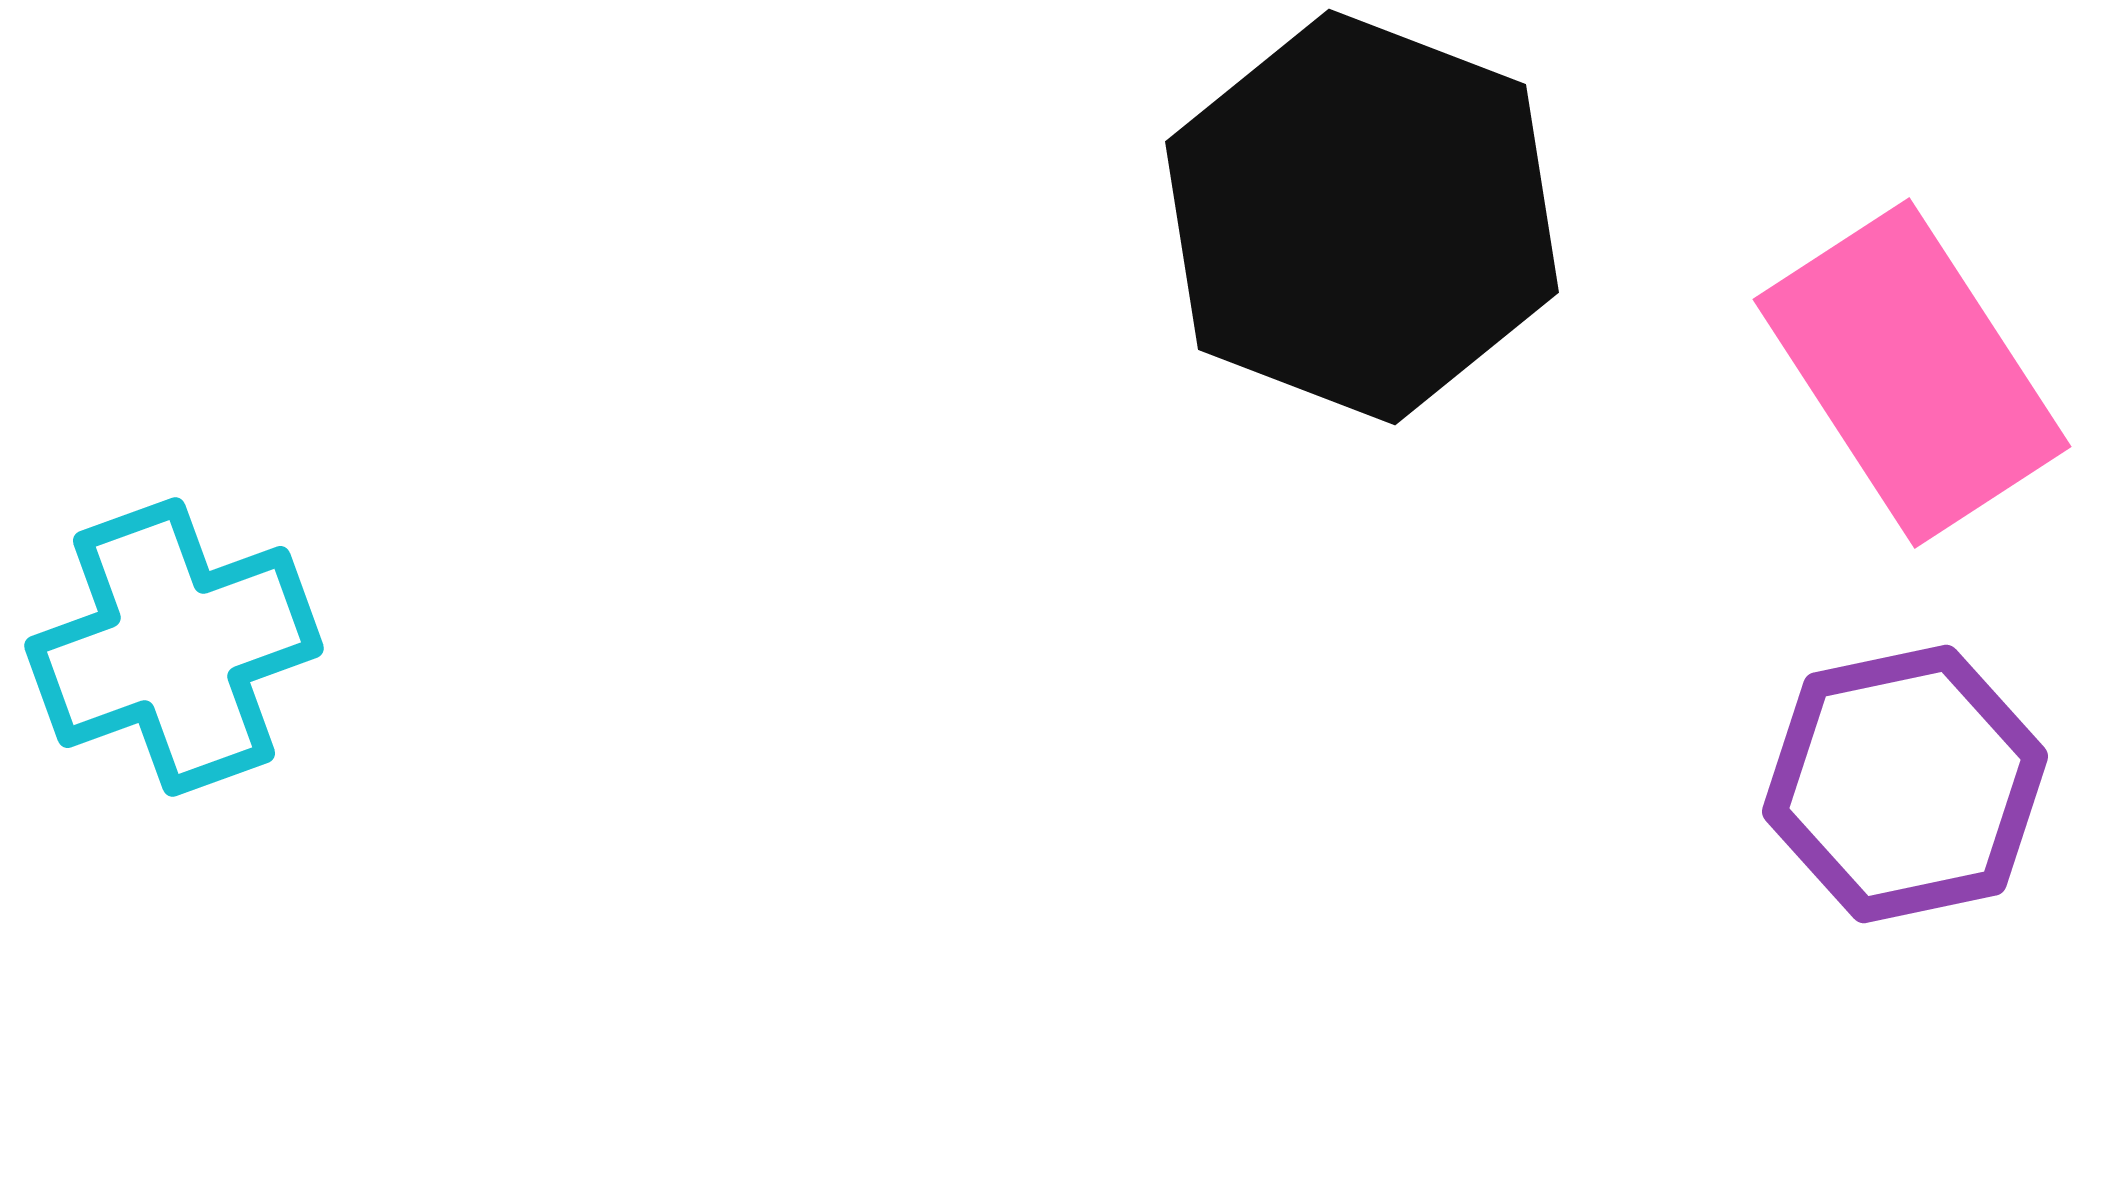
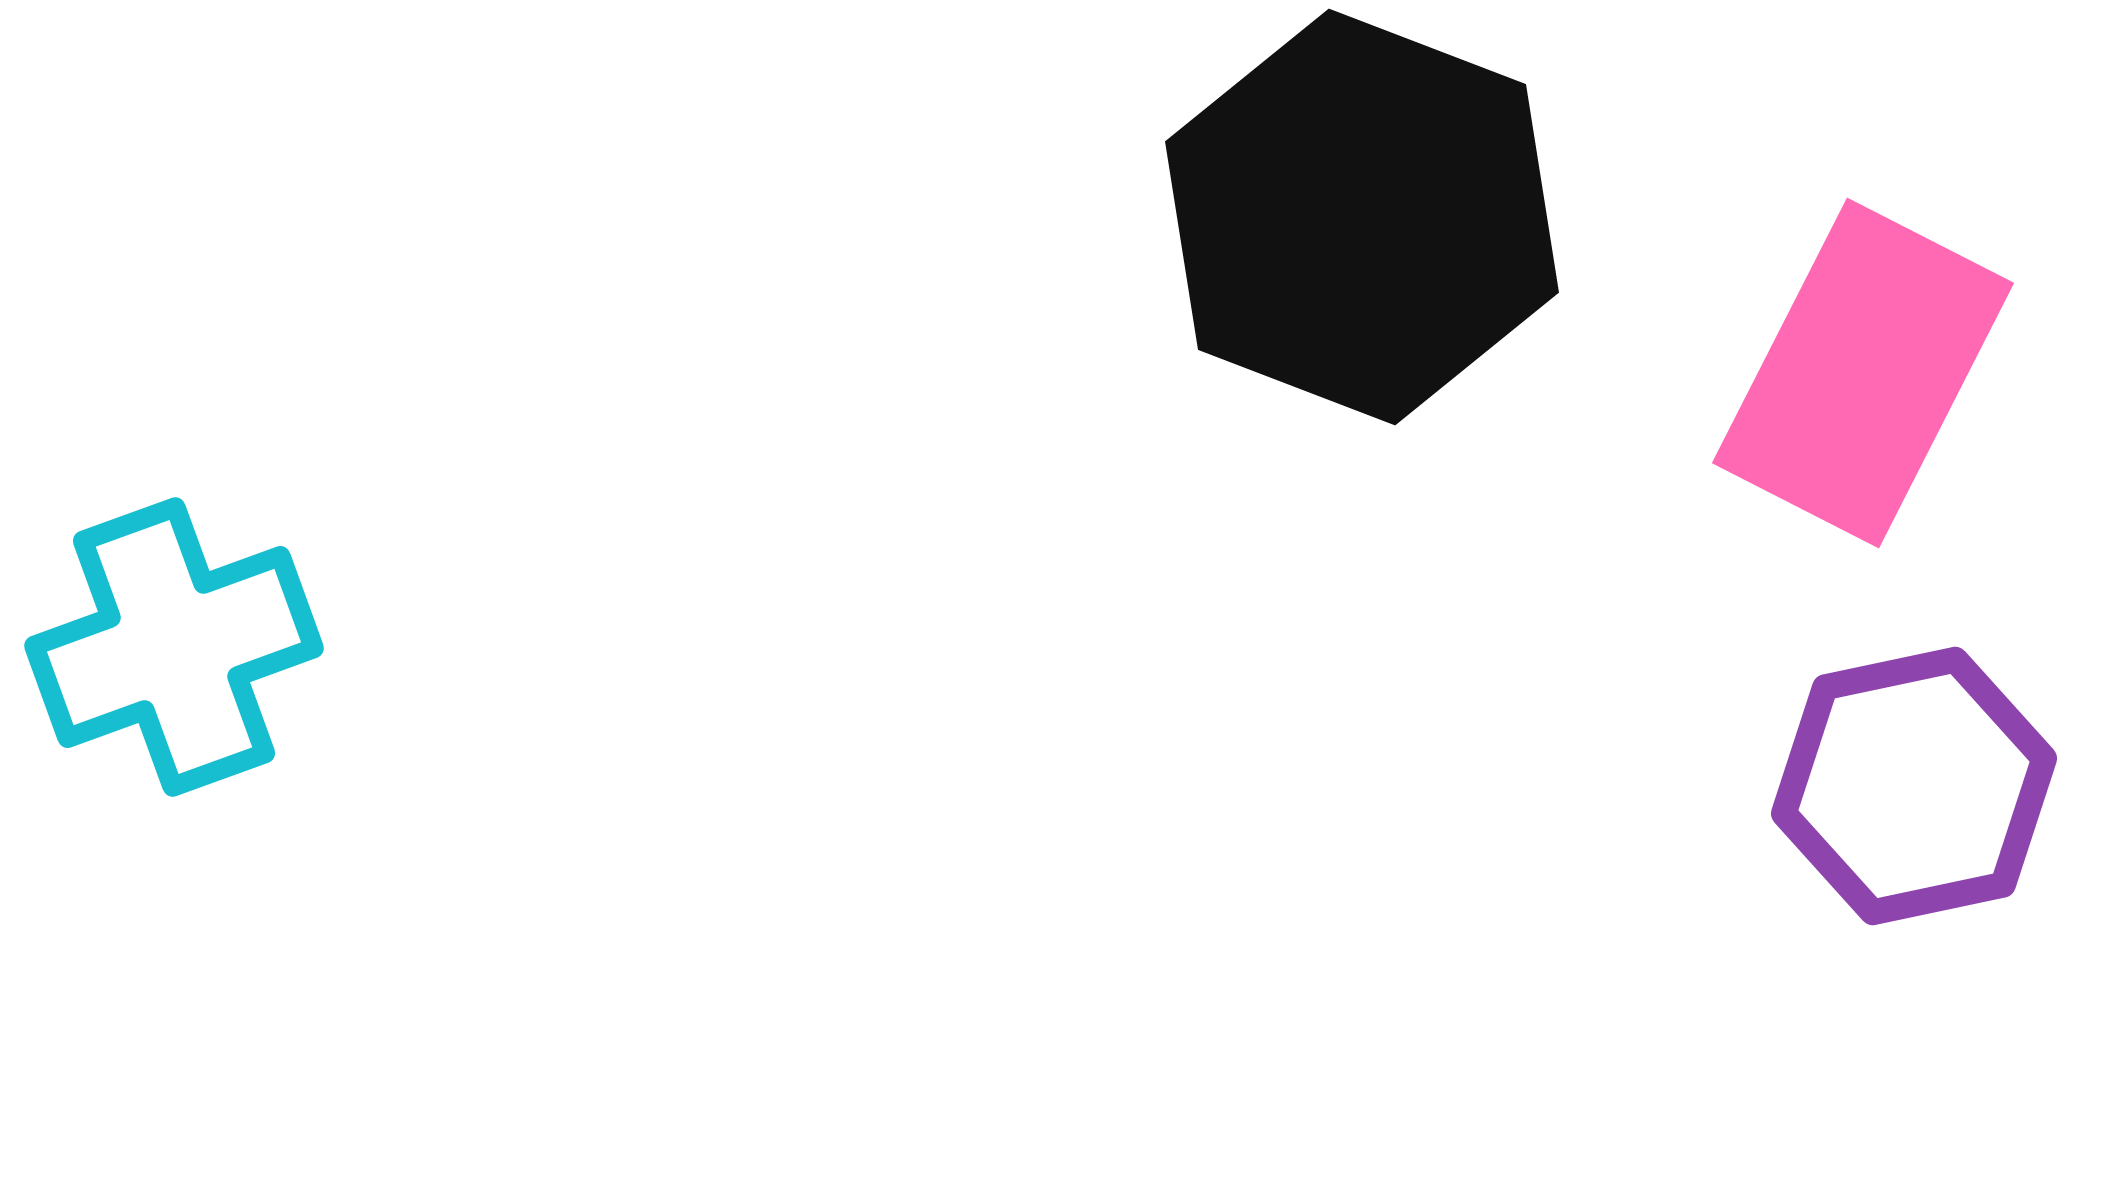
pink rectangle: moved 49 px left; rotated 60 degrees clockwise
purple hexagon: moved 9 px right, 2 px down
